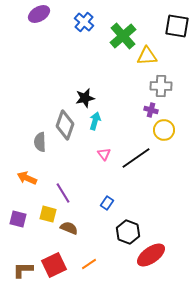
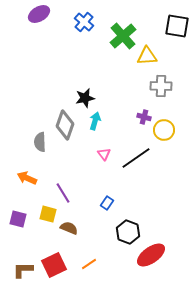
purple cross: moved 7 px left, 7 px down
